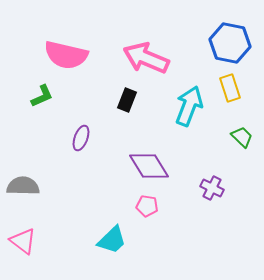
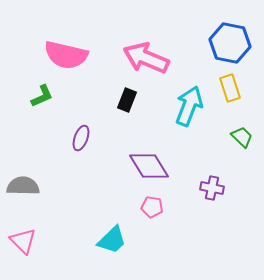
purple cross: rotated 15 degrees counterclockwise
pink pentagon: moved 5 px right, 1 px down
pink triangle: rotated 8 degrees clockwise
